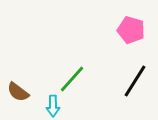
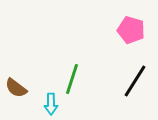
green line: rotated 24 degrees counterclockwise
brown semicircle: moved 2 px left, 4 px up
cyan arrow: moved 2 px left, 2 px up
